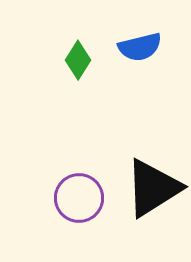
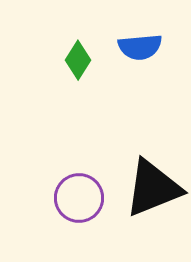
blue semicircle: rotated 9 degrees clockwise
black triangle: rotated 10 degrees clockwise
